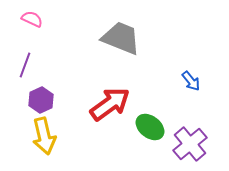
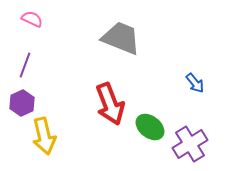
blue arrow: moved 4 px right, 2 px down
purple hexagon: moved 19 px left, 3 px down
red arrow: rotated 105 degrees clockwise
purple cross: rotated 8 degrees clockwise
